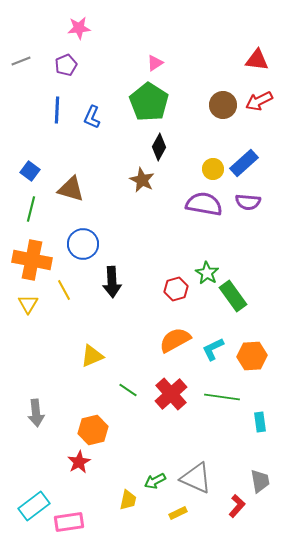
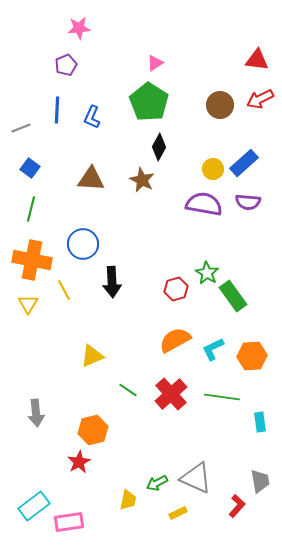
gray line at (21, 61): moved 67 px down
red arrow at (259, 101): moved 1 px right, 2 px up
brown circle at (223, 105): moved 3 px left
blue square at (30, 171): moved 3 px up
brown triangle at (71, 189): moved 20 px right, 10 px up; rotated 12 degrees counterclockwise
green arrow at (155, 481): moved 2 px right, 2 px down
